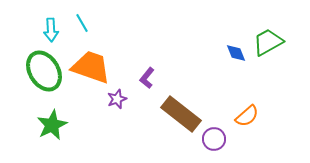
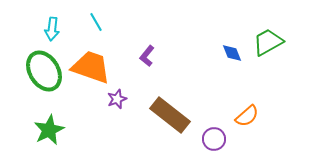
cyan line: moved 14 px right, 1 px up
cyan arrow: moved 1 px right, 1 px up; rotated 10 degrees clockwise
blue diamond: moved 4 px left
purple L-shape: moved 22 px up
brown rectangle: moved 11 px left, 1 px down
green star: moved 3 px left, 5 px down
